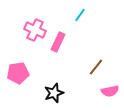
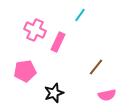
pink pentagon: moved 7 px right, 2 px up
pink semicircle: moved 3 px left, 4 px down
